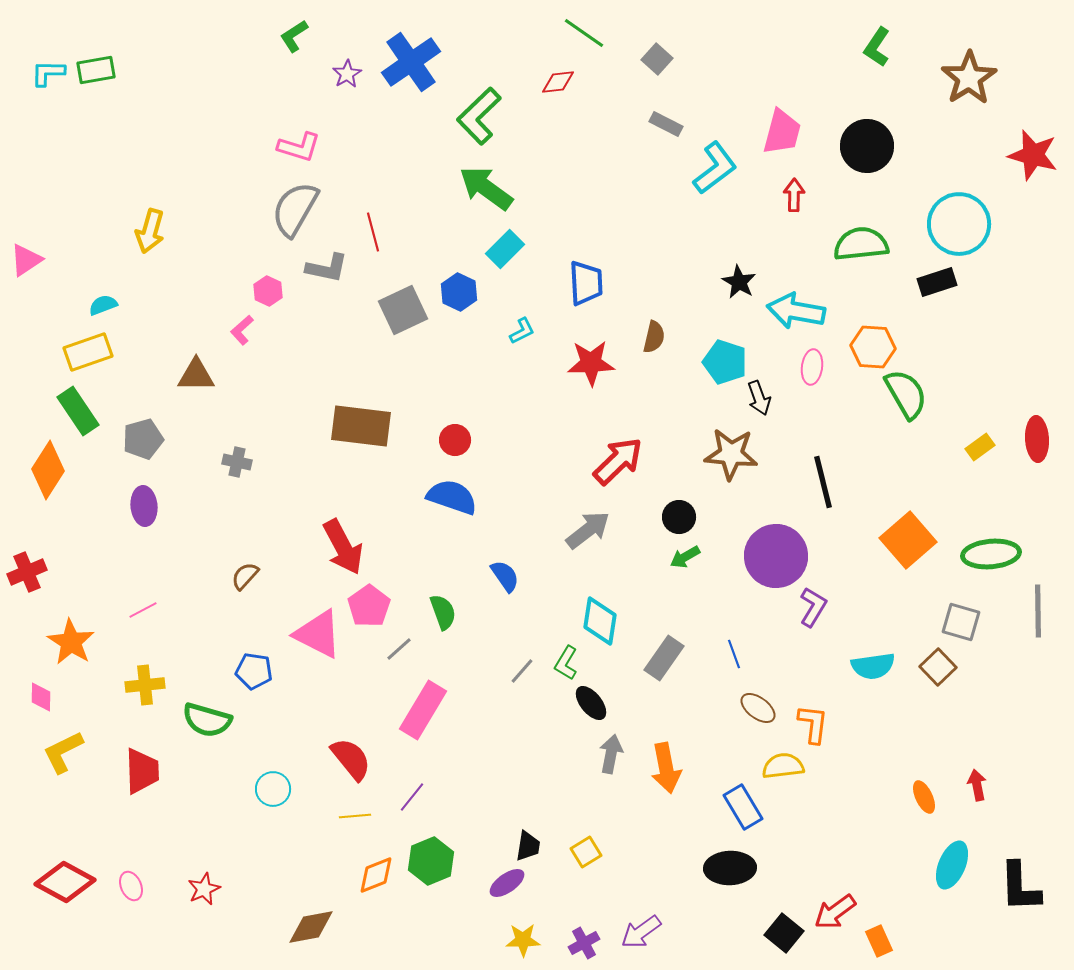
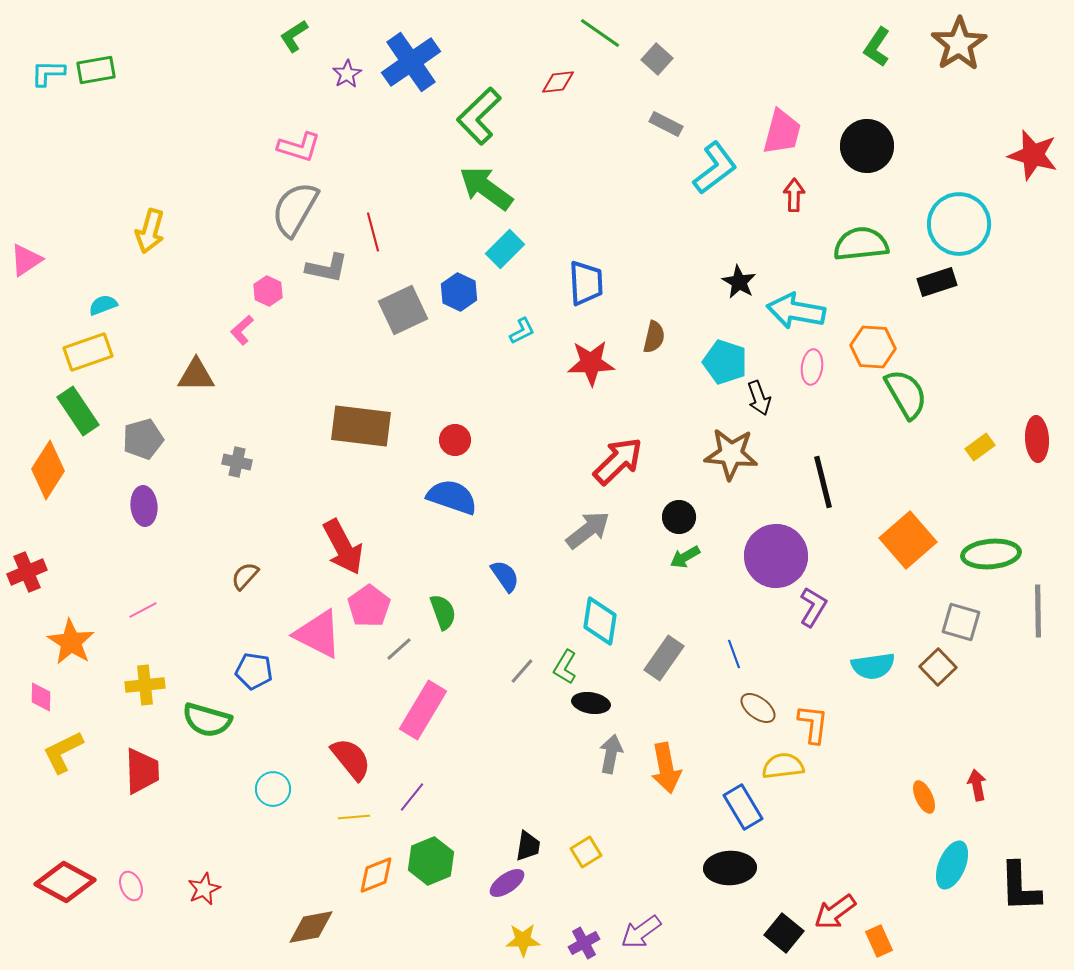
green line at (584, 33): moved 16 px right
brown star at (969, 78): moved 10 px left, 34 px up
green L-shape at (566, 663): moved 1 px left, 4 px down
black ellipse at (591, 703): rotated 42 degrees counterclockwise
yellow line at (355, 816): moved 1 px left, 1 px down
